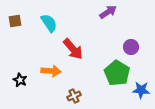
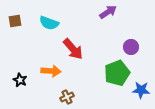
cyan semicircle: rotated 144 degrees clockwise
green pentagon: rotated 20 degrees clockwise
brown cross: moved 7 px left, 1 px down
